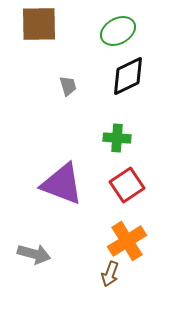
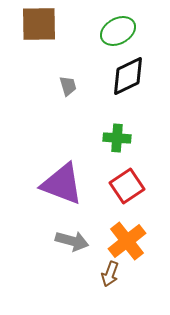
red square: moved 1 px down
orange cross: rotated 6 degrees counterclockwise
gray arrow: moved 38 px right, 13 px up
